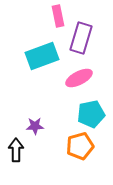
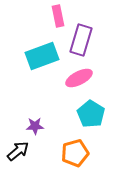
purple rectangle: moved 2 px down
cyan pentagon: rotated 28 degrees counterclockwise
orange pentagon: moved 5 px left, 7 px down
black arrow: moved 2 px right, 1 px down; rotated 50 degrees clockwise
